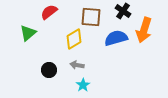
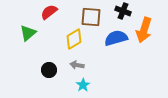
black cross: rotated 14 degrees counterclockwise
